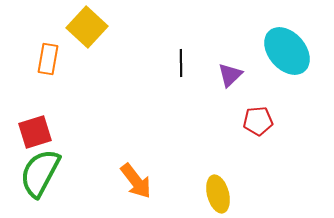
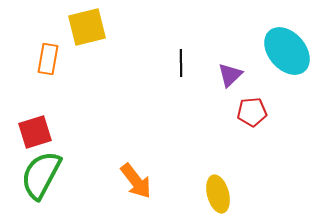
yellow square: rotated 33 degrees clockwise
red pentagon: moved 6 px left, 9 px up
green semicircle: moved 1 px right, 2 px down
